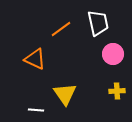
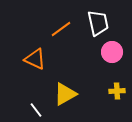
pink circle: moved 1 px left, 2 px up
yellow triangle: rotated 35 degrees clockwise
white line: rotated 49 degrees clockwise
